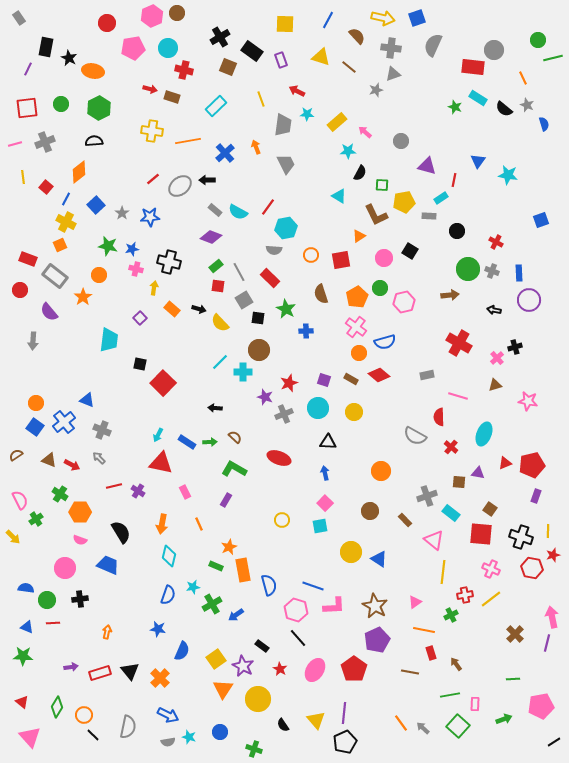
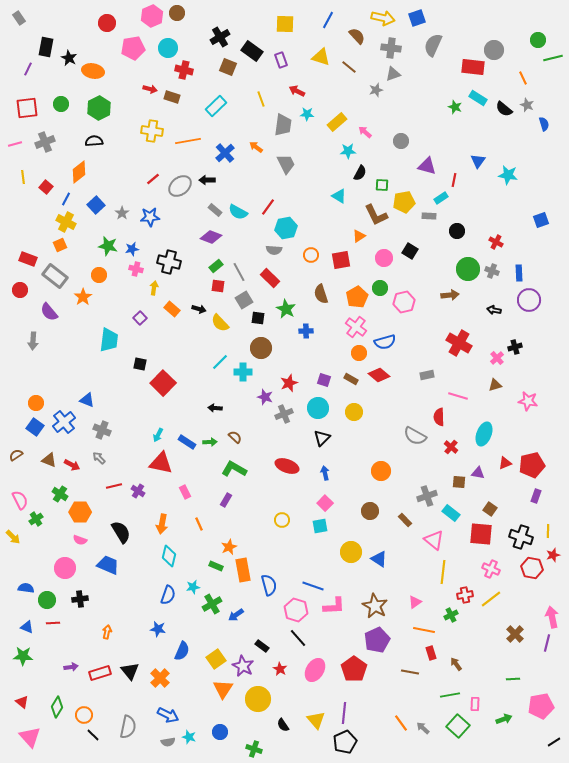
orange arrow at (256, 147): rotated 32 degrees counterclockwise
brown circle at (259, 350): moved 2 px right, 2 px up
black triangle at (328, 442): moved 6 px left, 4 px up; rotated 48 degrees counterclockwise
red ellipse at (279, 458): moved 8 px right, 8 px down
